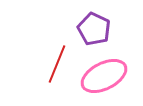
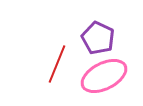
purple pentagon: moved 4 px right, 9 px down
